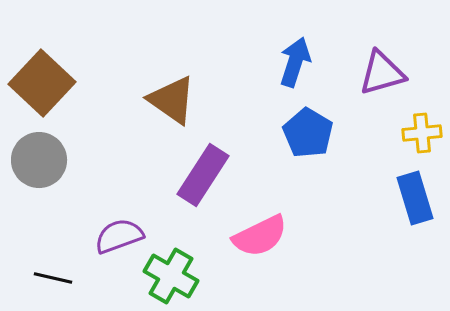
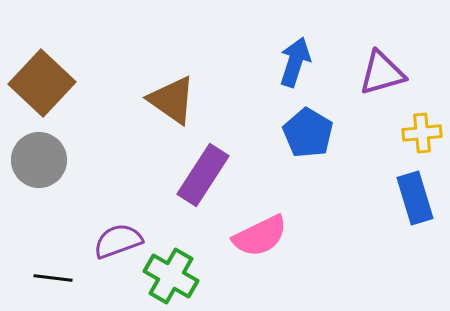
purple semicircle: moved 1 px left, 5 px down
black line: rotated 6 degrees counterclockwise
